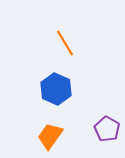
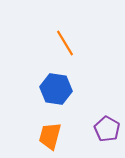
blue hexagon: rotated 16 degrees counterclockwise
orange trapezoid: rotated 20 degrees counterclockwise
